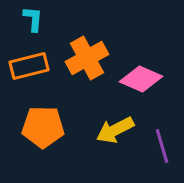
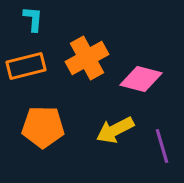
orange rectangle: moved 3 px left
pink diamond: rotated 9 degrees counterclockwise
